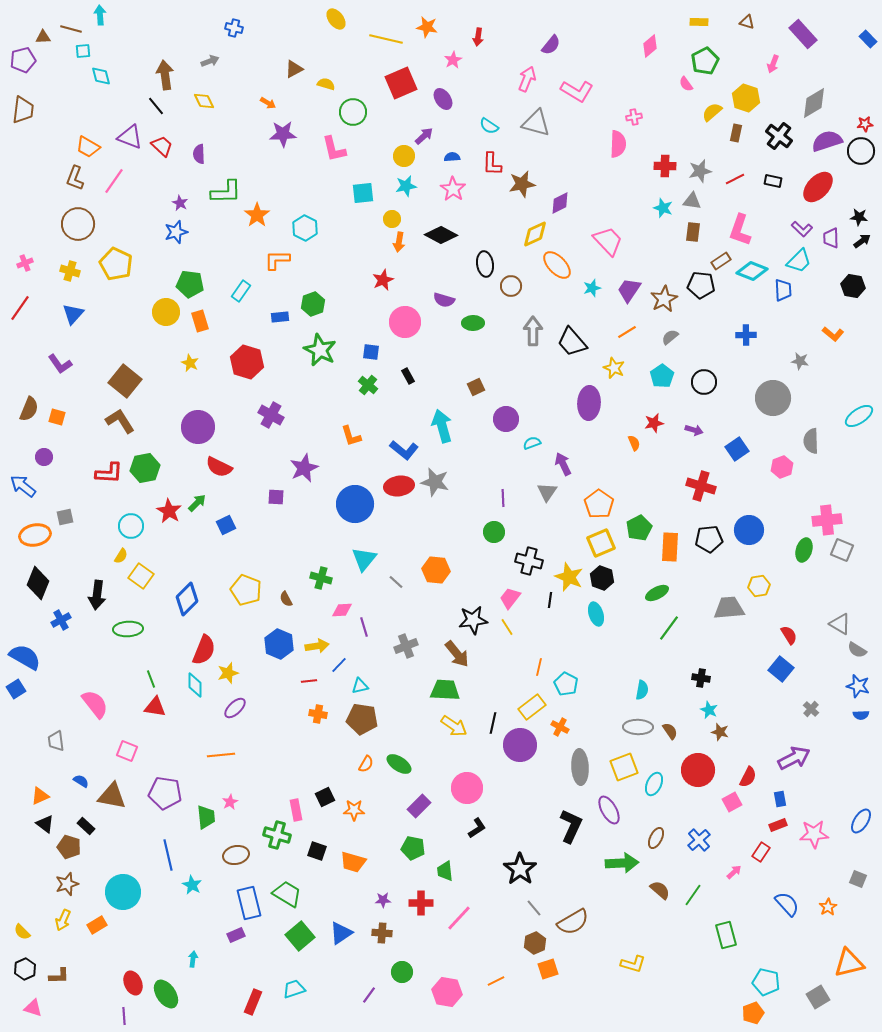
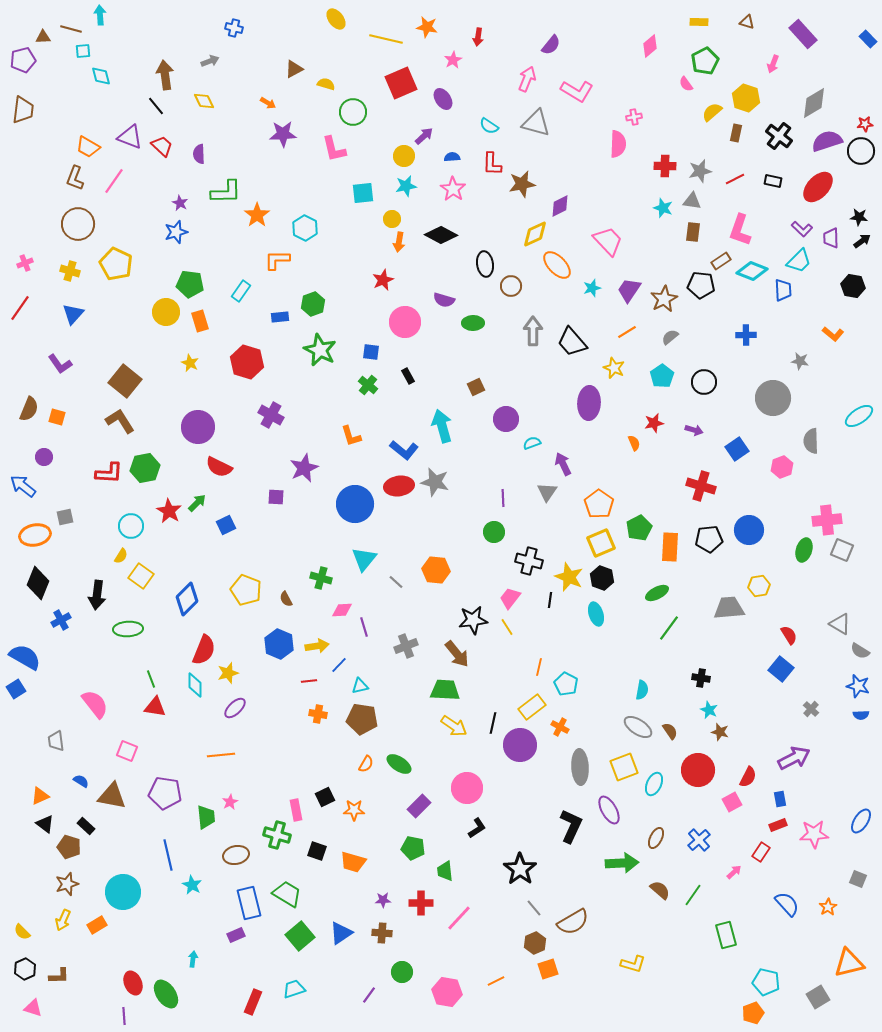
purple diamond at (560, 203): moved 3 px down
gray semicircle at (857, 650): moved 3 px right, 1 px down
gray ellipse at (638, 727): rotated 32 degrees clockwise
